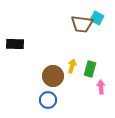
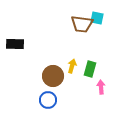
cyan square: rotated 16 degrees counterclockwise
